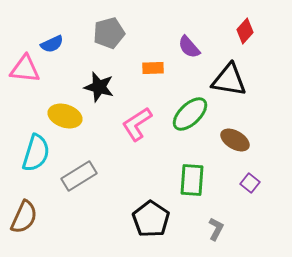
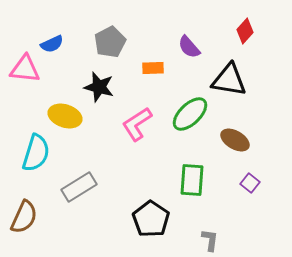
gray pentagon: moved 1 px right, 9 px down; rotated 12 degrees counterclockwise
gray rectangle: moved 11 px down
gray L-shape: moved 6 px left, 11 px down; rotated 20 degrees counterclockwise
